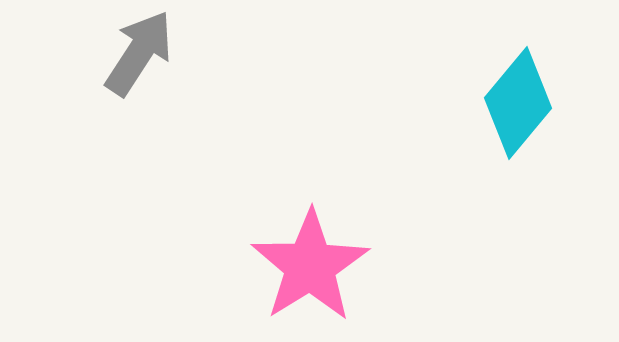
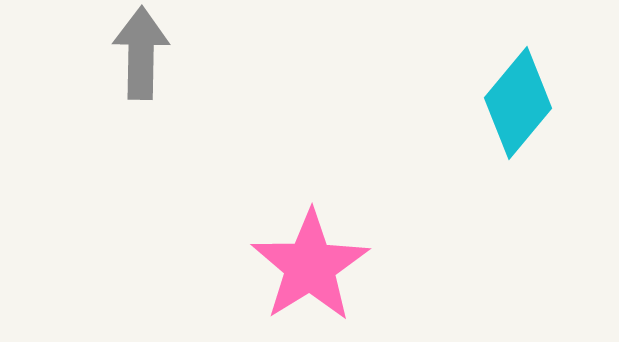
gray arrow: moved 2 px right; rotated 32 degrees counterclockwise
